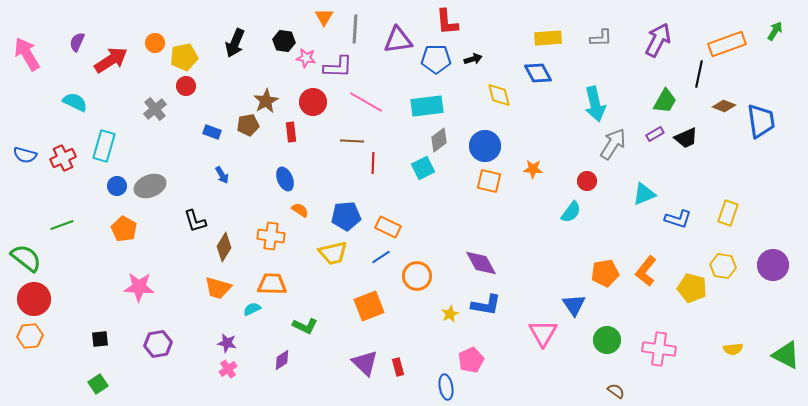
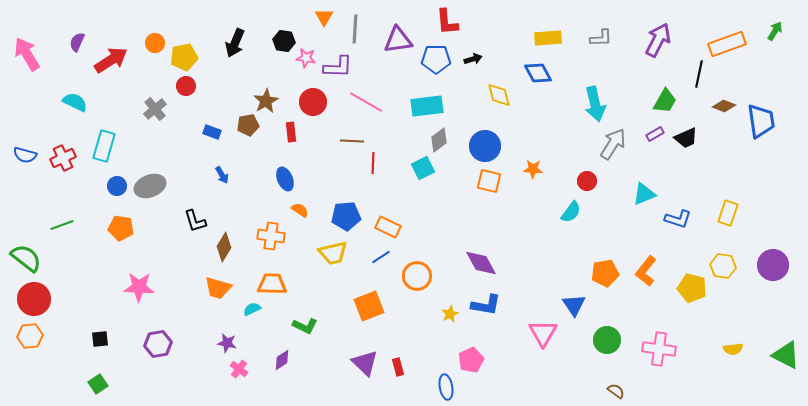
orange pentagon at (124, 229): moved 3 px left, 1 px up; rotated 20 degrees counterclockwise
pink cross at (228, 369): moved 11 px right; rotated 18 degrees counterclockwise
